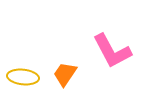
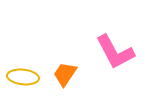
pink L-shape: moved 3 px right, 1 px down
